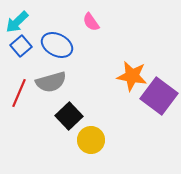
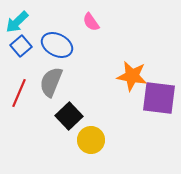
gray semicircle: rotated 128 degrees clockwise
purple square: moved 2 px down; rotated 30 degrees counterclockwise
